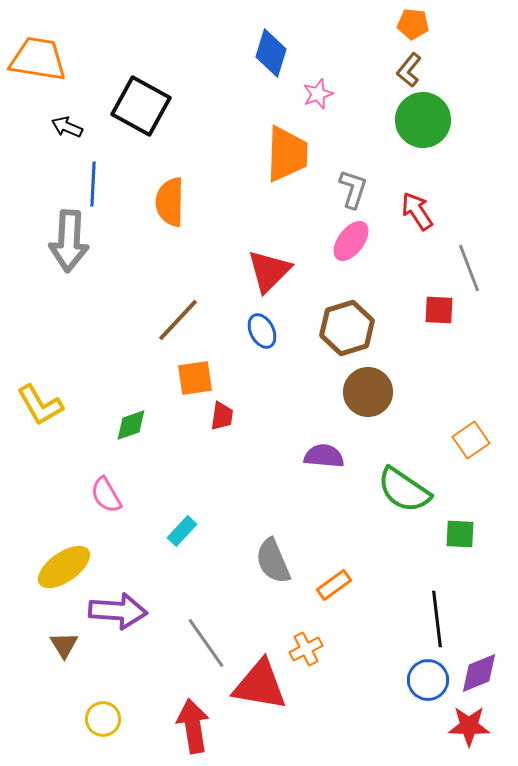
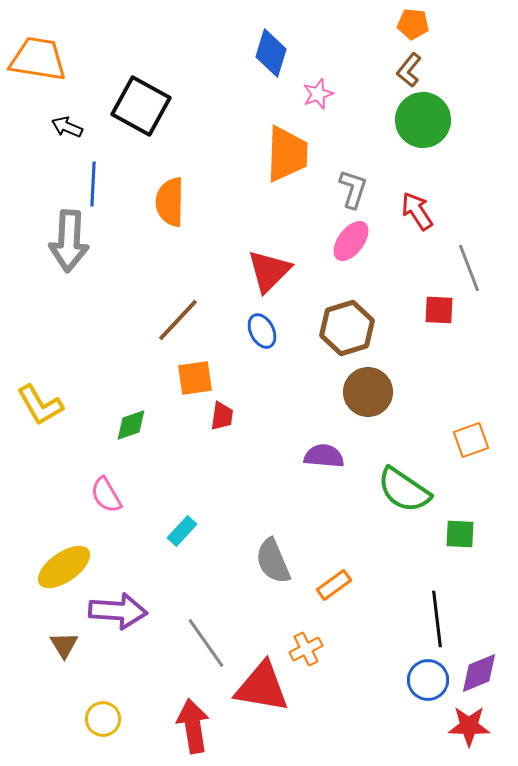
orange square at (471, 440): rotated 15 degrees clockwise
red triangle at (260, 685): moved 2 px right, 2 px down
